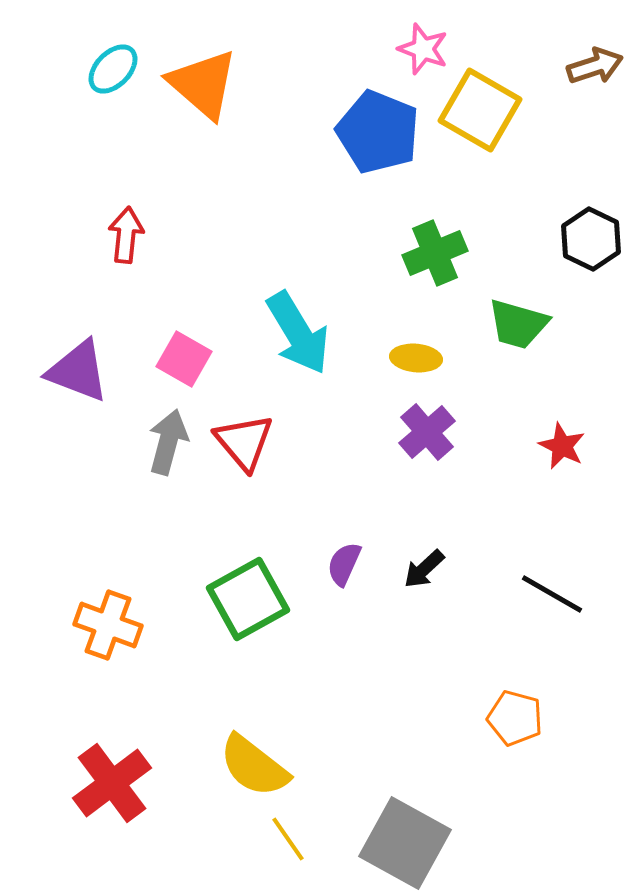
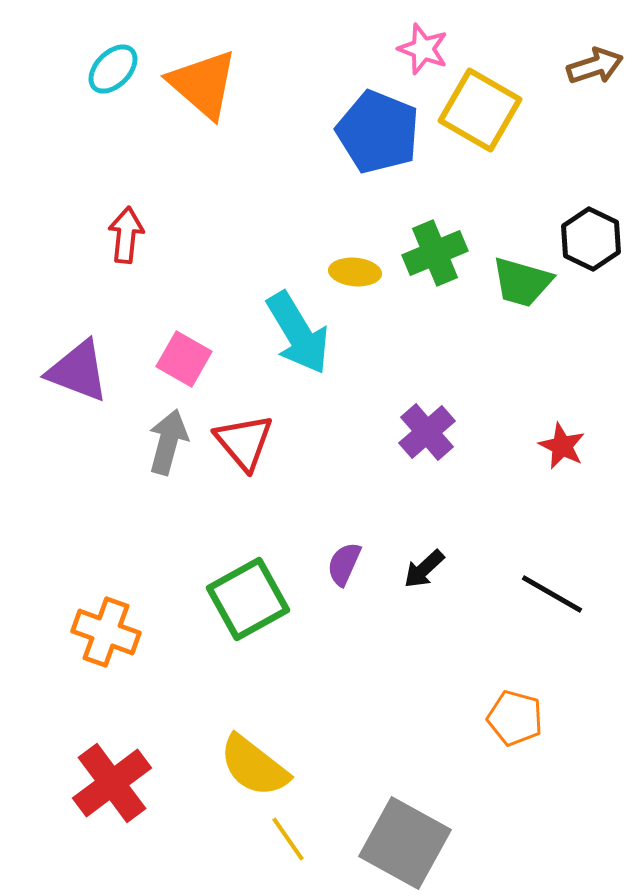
green trapezoid: moved 4 px right, 42 px up
yellow ellipse: moved 61 px left, 86 px up
orange cross: moved 2 px left, 7 px down
